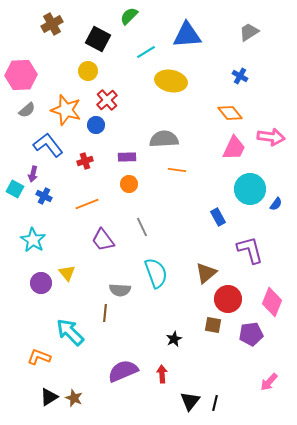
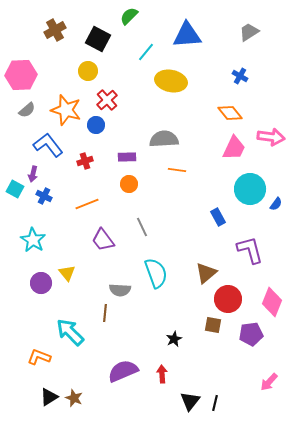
brown cross at (52, 24): moved 3 px right, 6 px down
cyan line at (146, 52): rotated 18 degrees counterclockwise
